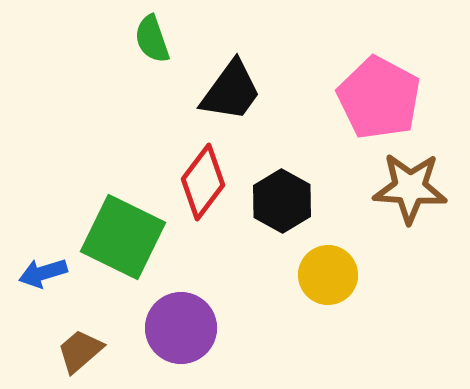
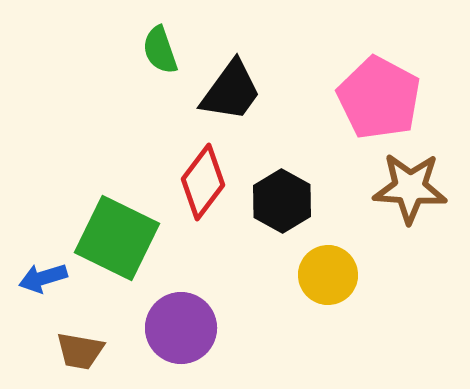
green semicircle: moved 8 px right, 11 px down
green square: moved 6 px left, 1 px down
blue arrow: moved 5 px down
brown trapezoid: rotated 129 degrees counterclockwise
